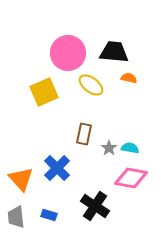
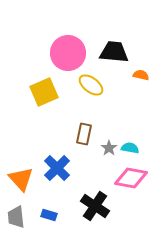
orange semicircle: moved 12 px right, 3 px up
